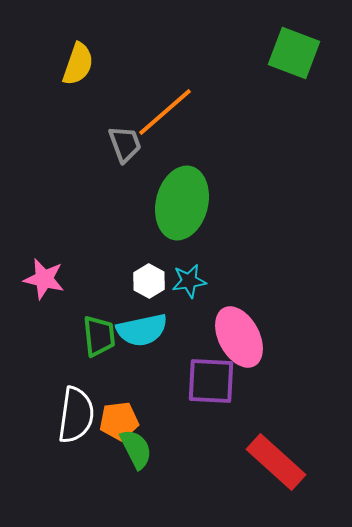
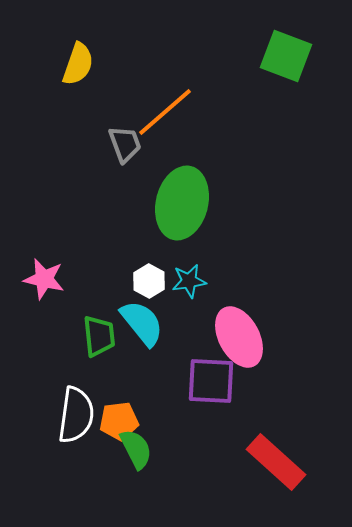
green square: moved 8 px left, 3 px down
cyan semicircle: moved 7 px up; rotated 117 degrees counterclockwise
